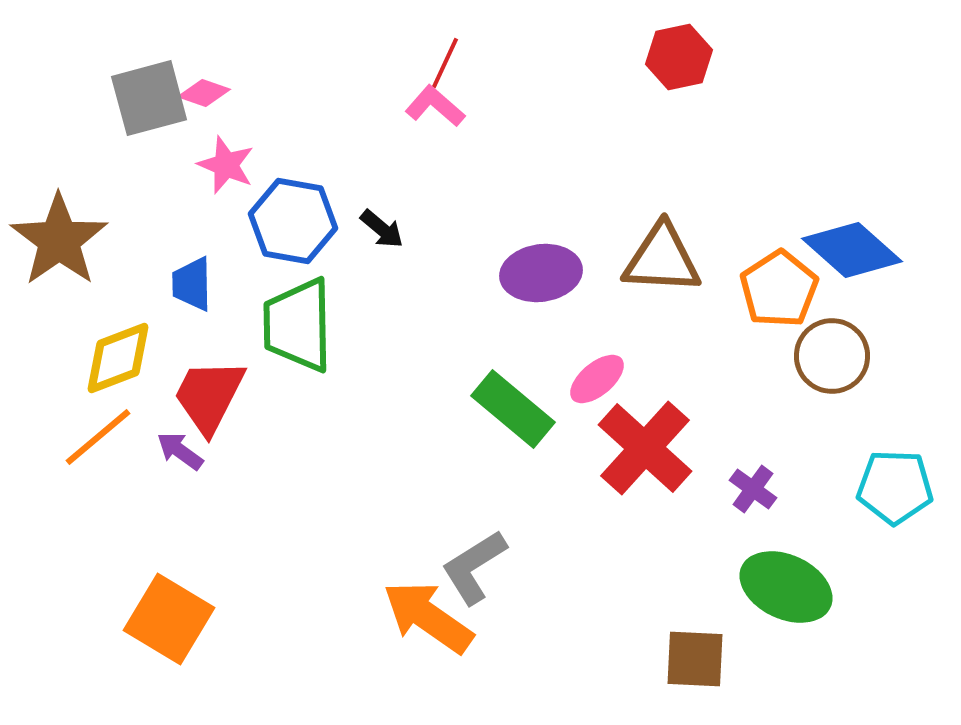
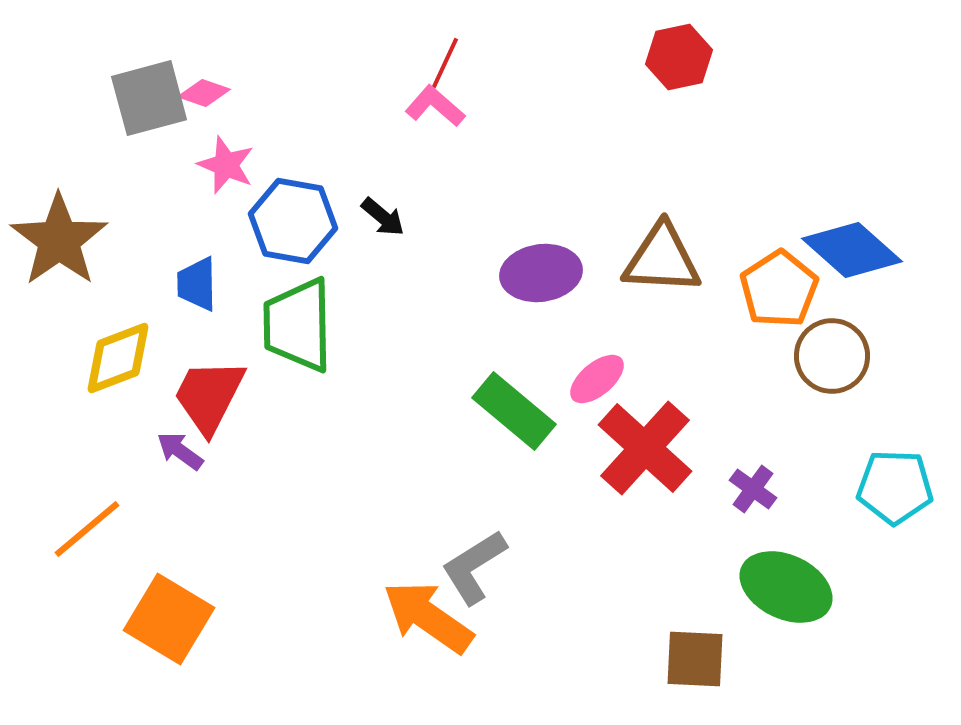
black arrow: moved 1 px right, 12 px up
blue trapezoid: moved 5 px right
green rectangle: moved 1 px right, 2 px down
orange line: moved 11 px left, 92 px down
